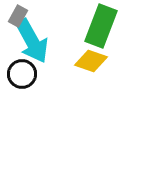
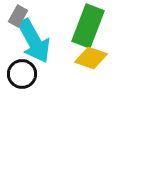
green rectangle: moved 13 px left
cyan arrow: moved 2 px right
yellow diamond: moved 3 px up
